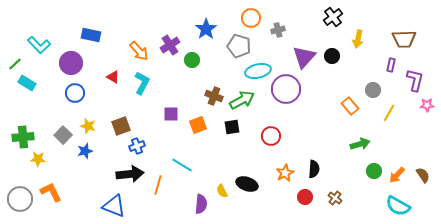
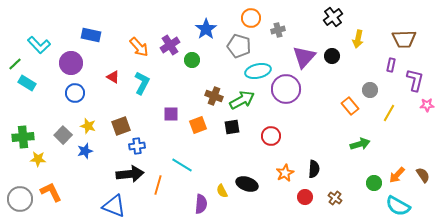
orange arrow at (139, 51): moved 4 px up
gray circle at (373, 90): moved 3 px left
blue cross at (137, 146): rotated 14 degrees clockwise
green circle at (374, 171): moved 12 px down
